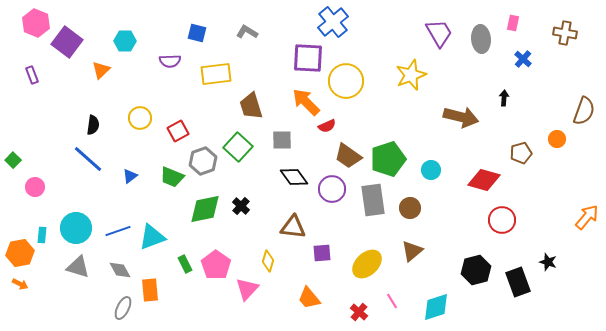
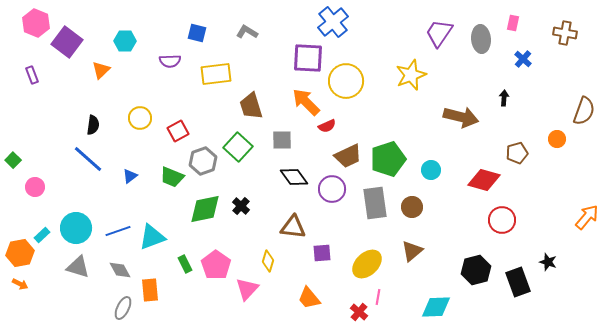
purple trapezoid at (439, 33): rotated 116 degrees counterclockwise
brown pentagon at (521, 153): moved 4 px left
brown trapezoid at (348, 156): rotated 60 degrees counterclockwise
gray rectangle at (373, 200): moved 2 px right, 3 px down
brown circle at (410, 208): moved 2 px right, 1 px up
cyan rectangle at (42, 235): rotated 42 degrees clockwise
pink line at (392, 301): moved 14 px left, 4 px up; rotated 42 degrees clockwise
cyan diamond at (436, 307): rotated 16 degrees clockwise
